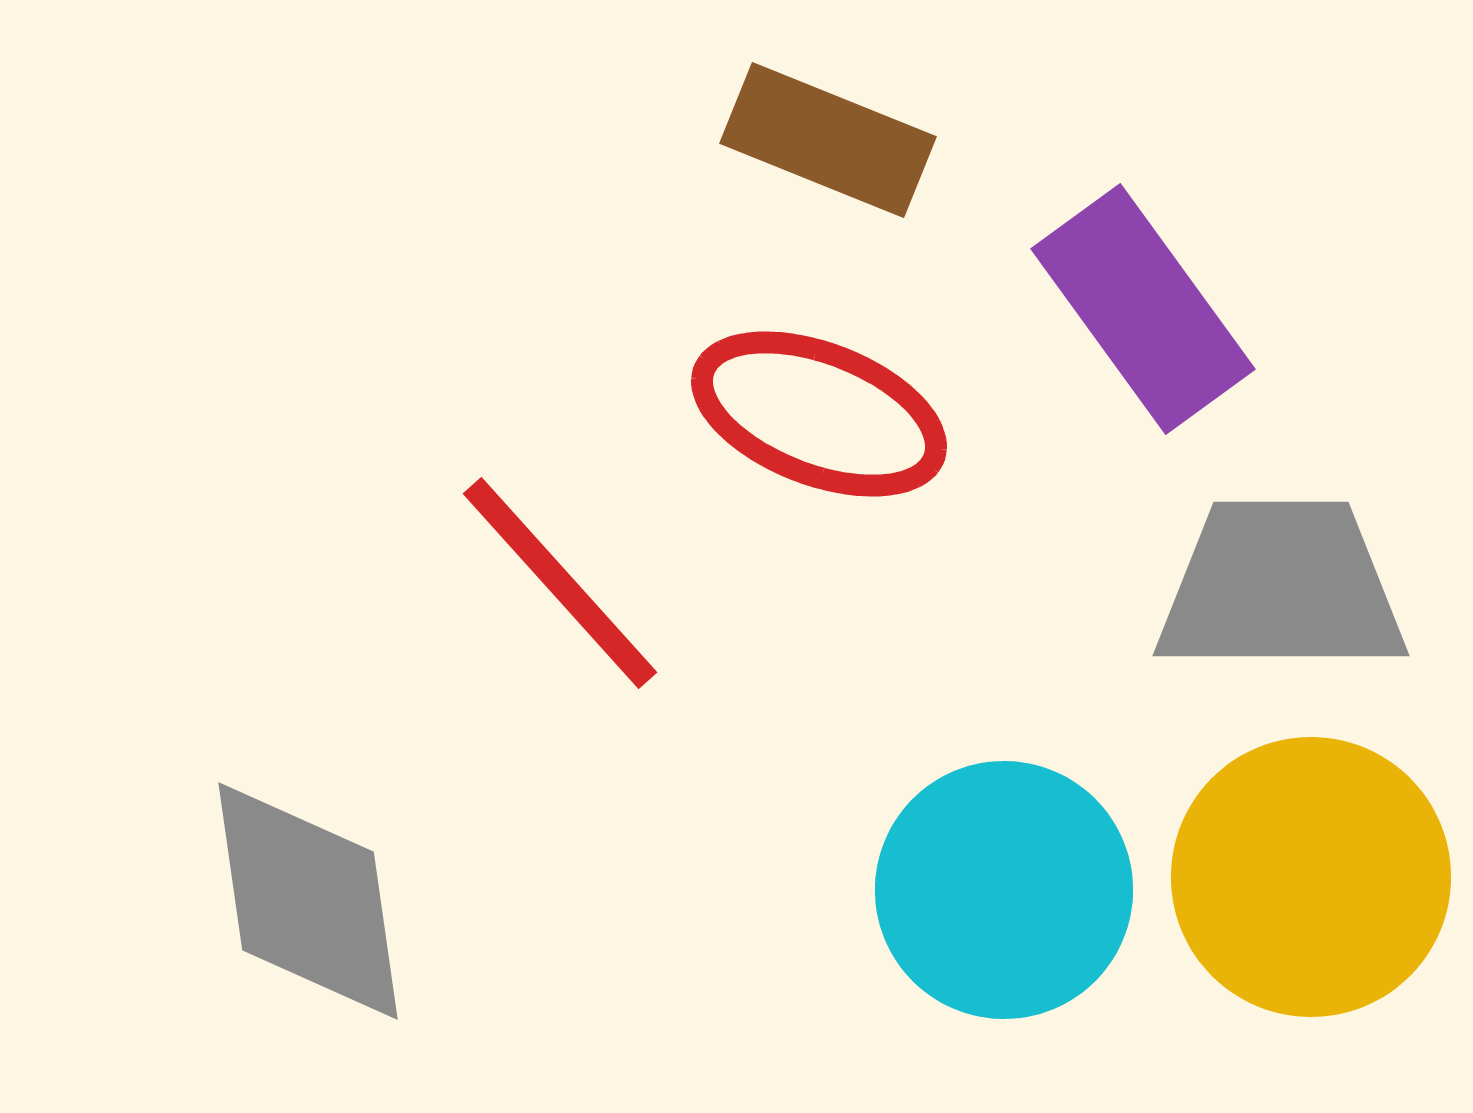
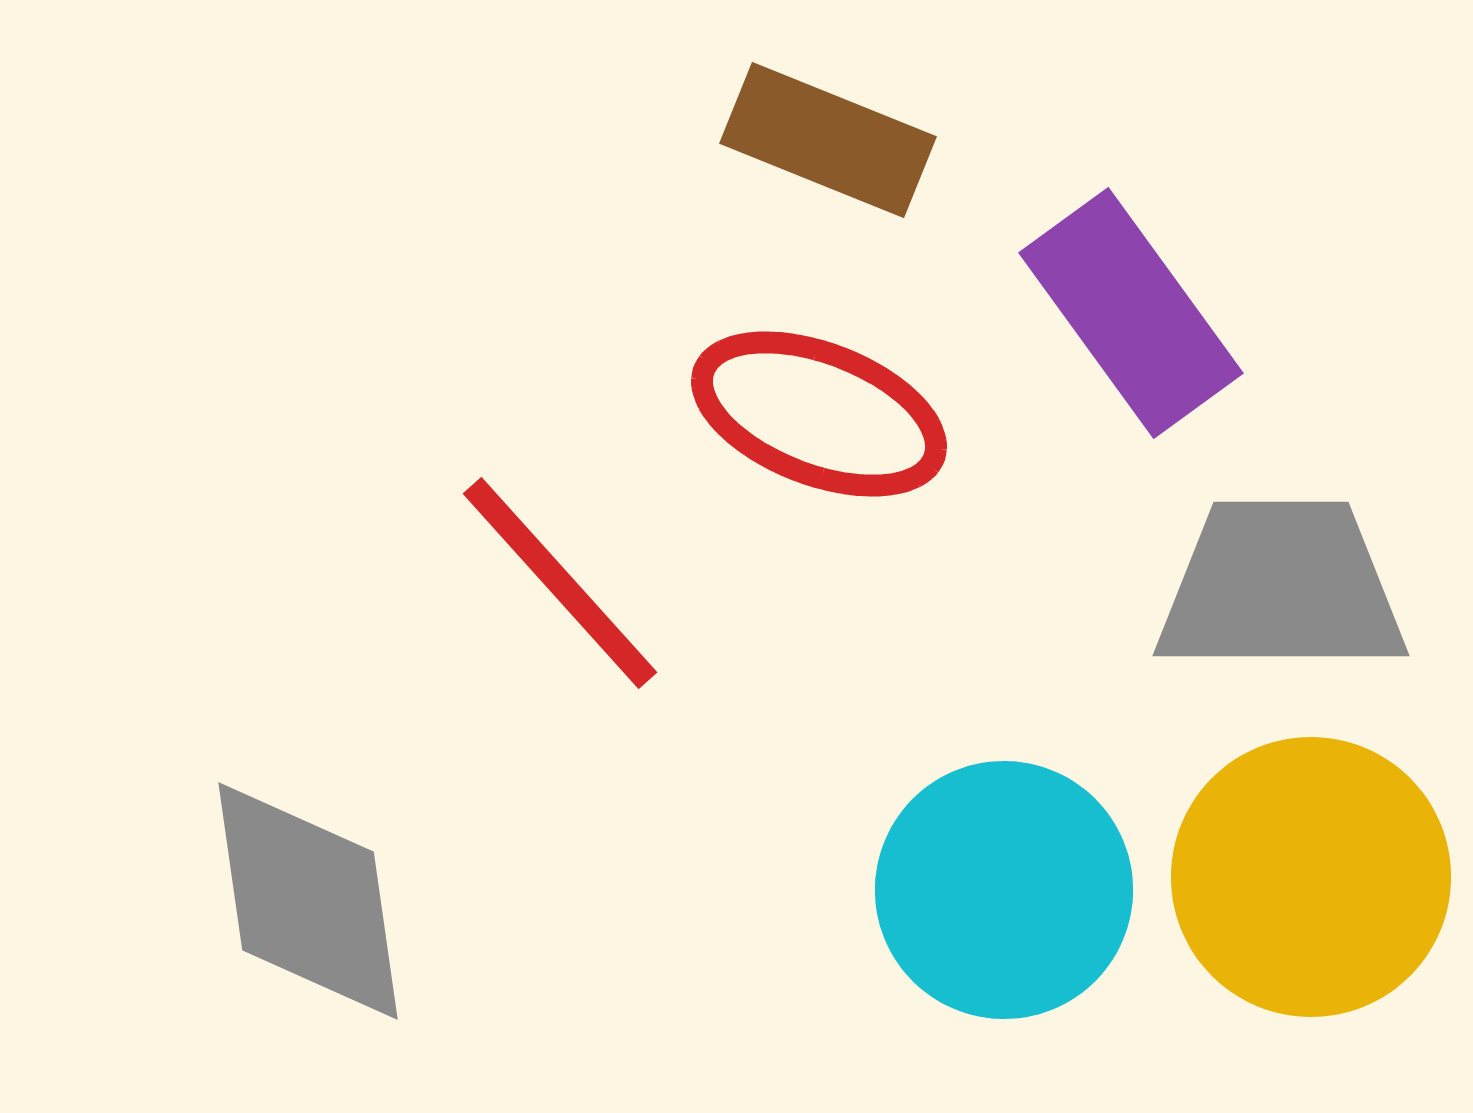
purple rectangle: moved 12 px left, 4 px down
